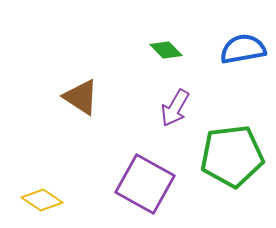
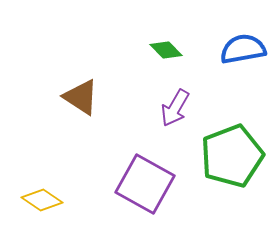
green pentagon: rotated 14 degrees counterclockwise
